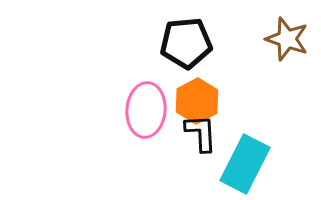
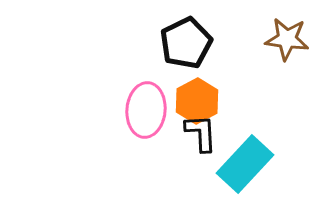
brown star: rotated 12 degrees counterclockwise
black pentagon: rotated 21 degrees counterclockwise
cyan rectangle: rotated 16 degrees clockwise
